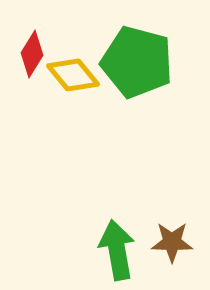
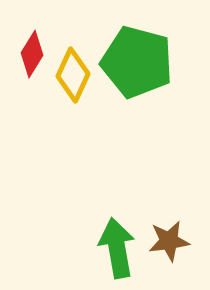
yellow diamond: rotated 64 degrees clockwise
brown star: moved 3 px left, 1 px up; rotated 9 degrees counterclockwise
green arrow: moved 2 px up
